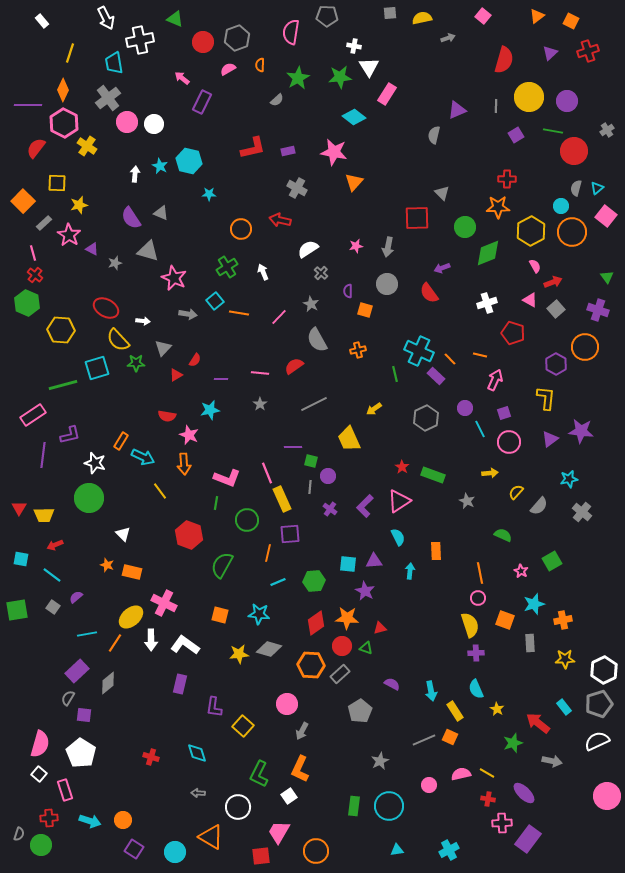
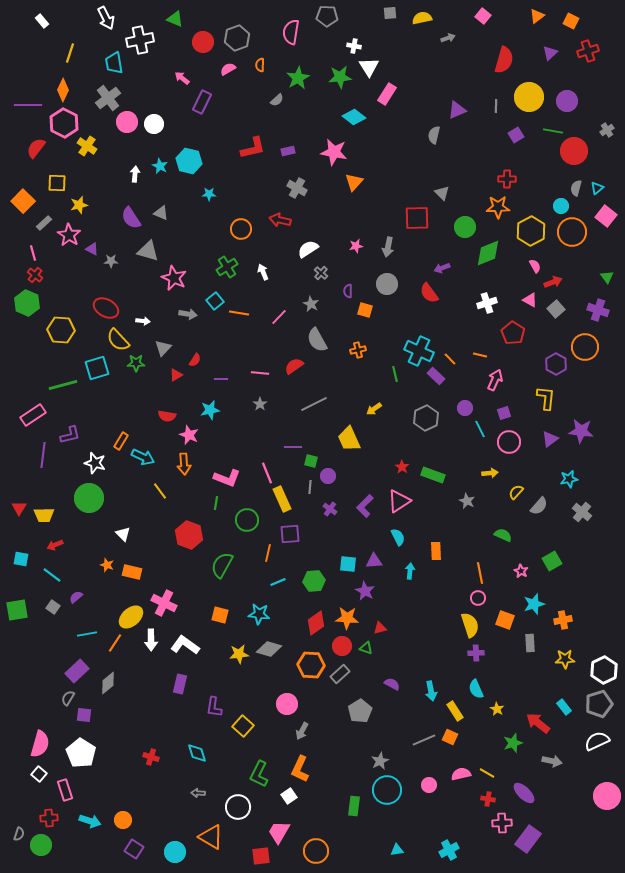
gray star at (115, 263): moved 4 px left, 2 px up; rotated 16 degrees clockwise
red pentagon at (513, 333): rotated 15 degrees clockwise
cyan circle at (389, 806): moved 2 px left, 16 px up
